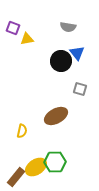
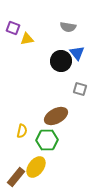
green hexagon: moved 8 px left, 22 px up
yellow ellipse: rotated 20 degrees counterclockwise
